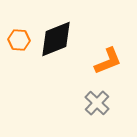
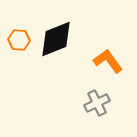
orange L-shape: rotated 104 degrees counterclockwise
gray cross: rotated 20 degrees clockwise
